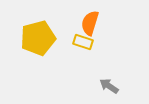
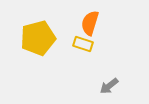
yellow rectangle: moved 2 px down
gray arrow: rotated 72 degrees counterclockwise
